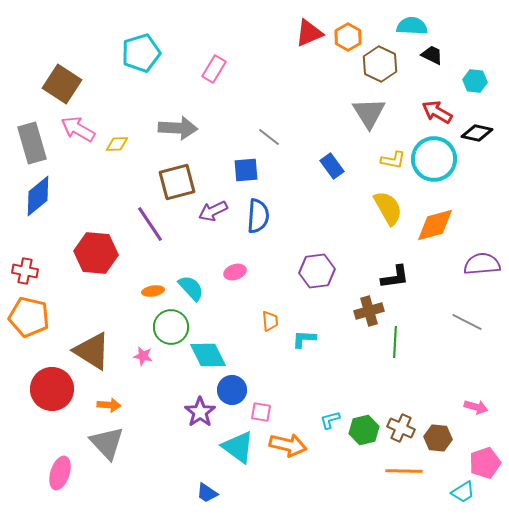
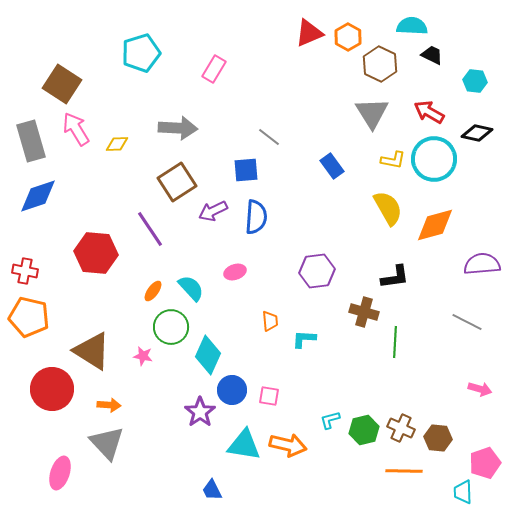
red arrow at (437, 112): moved 8 px left
gray triangle at (369, 113): moved 3 px right
pink arrow at (78, 129): moved 2 px left; rotated 28 degrees clockwise
gray rectangle at (32, 143): moved 1 px left, 2 px up
brown square at (177, 182): rotated 18 degrees counterclockwise
blue diamond at (38, 196): rotated 21 degrees clockwise
blue semicircle at (258, 216): moved 2 px left, 1 px down
purple line at (150, 224): moved 5 px down
orange ellipse at (153, 291): rotated 45 degrees counterclockwise
brown cross at (369, 311): moved 5 px left, 1 px down; rotated 32 degrees clockwise
cyan diamond at (208, 355): rotated 51 degrees clockwise
pink arrow at (476, 407): moved 4 px right, 18 px up
pink square at (261, 412): moved 8 px right, 16 px up
cyan triangle at (238, 447): moved 6 px right, 2 px up; rotated 27 degrees counterclockwise
cyan trapezoid at (463, 492): rotated 120 degrees clockwise
blue trapezoid at (207, 493): moved 5 px right, 3 px up; rotated 30 degrees clockwise
